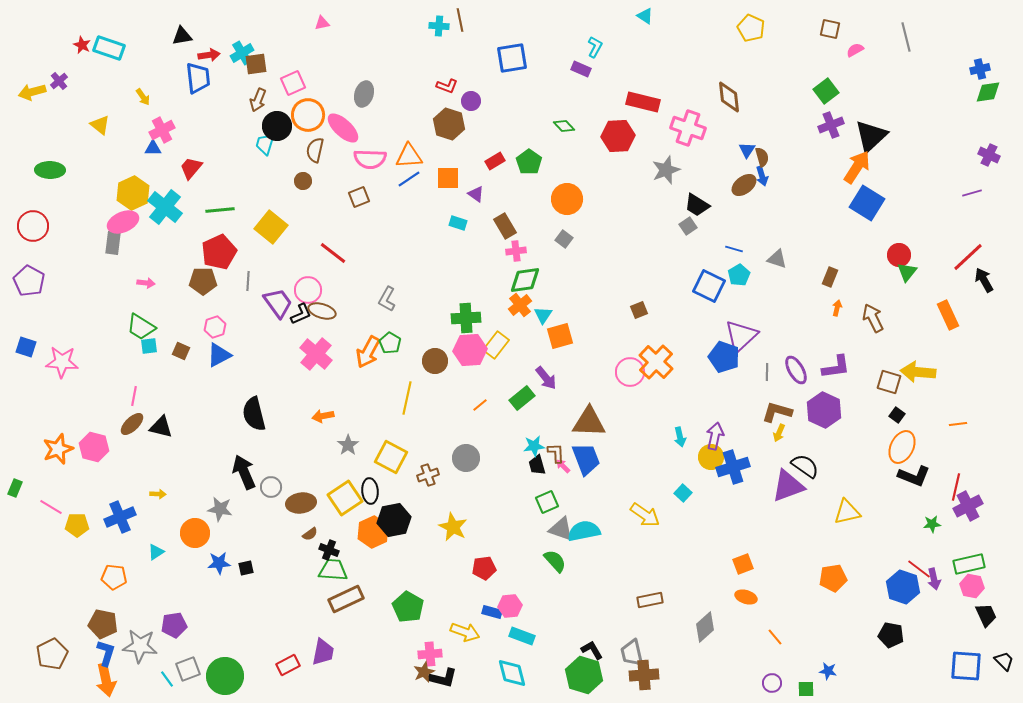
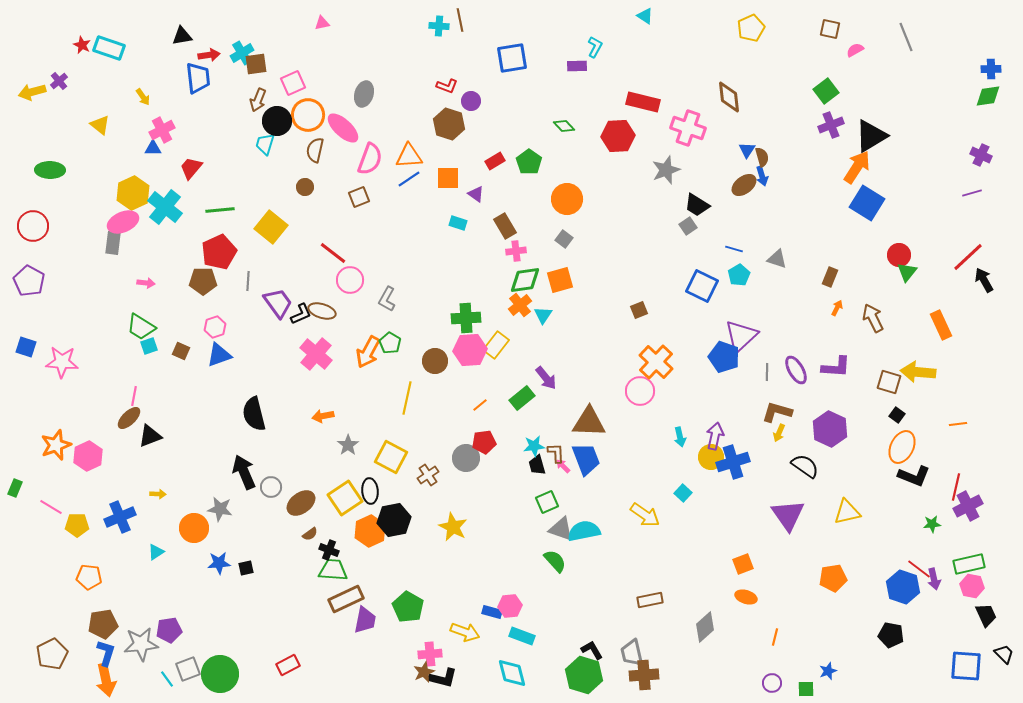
yellow pentagon at (751, 28): rotated 24 degrees clockwise
gray line at (906, 37): rotated 8 degrees counterclockwise
purple rectangle at (581, 69): moved 4 px left, 3 px up; rotated 24 degrees counterclockwise
blue cross at (980, 69): moved 11 px right; rotated 12 degrees clockwise
green diamond at (988, 92): moved 4 px down
black circle at (277, 126): moved 5 px up
black triangle at (871, 136): rotated 12 degrees clockwise
purple cross at (989, 155): moved 8 px left
pink semicircle at (370, 159): rotated 72 degrees counterclockwise
brown circle at (303, 181): moved 2 px right, 6 px down
blue square at (709, 286): moved 7 px left
pink circle at (308, 290): moved 42 px right, 10 px up
orange arrow at (837, 308): rotated 14 degrees clockwise
orange rectangle at (948, 315): moved 7 px left, 10 px down
orange square at (560, 336): moved 56 px up
cyan square at (149, 346): rotated 12 degrees counterclockwise
blue triangle at (219, 355): rotated 8 degrees clockwise
purple L-shape at (836, 367): rotated 12 degrees clockwise
pink circle at (630, 372): moved 10 px right, 19 px down
purple hexagon at (824, 410): moved 6 px right, 19 px down
brown ellipse at (132, 424): moved 3 px left, 6 px up
black triangle at (161, 427): moved 11 px left, 9 px down; rotated 35 degrees counterclockwise
pink hexagon at (94, 447): moved 6 px left, 9 px down; rotated 20 degrees clockwise
orange star at (58, 449): moved 2 px left, 4 px up
blue cross at (733, 467): moved 5 px up
brown cross at (428, 475): rotated 15 degrees counterclockwise
purple triangle at (788, 486): moved 29 px down; rotated 45 degrees counterclockwise
brown ellipse at (301, 503): rotated 28 degrees counterclockwise
orange hexagon at (373, 532): moved 3 px left, 1 px up
orange circle at (195, 533): moved 1 px left, 5 px up
red pentagon at (484, 568): moved 126 px up
orange pentagon at (114, 577): moved 25 px left
brown pentagon at (103, 624): rotated 20 degrees counterclockwise
purple pentagon at (174, 625): moved 5 px left, 5 px down
orange line at (775, 637): rotated 54 degrees clockwise
gray star at (140, 646): moved 1 px right, 2 px up; rotated 12 degrees counterclockwise
purple trapezoid at (323, 652): moved 42 px right, 32 px up
black trapezoid at (1004, 661): moved 7 px up
blue star at (828, 671): rotated 30 degrees counterclockwise
green circle at (225, 676): moved 5 px left, 2 px up
